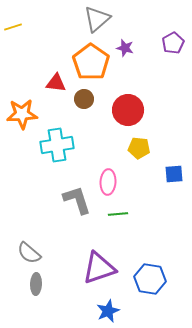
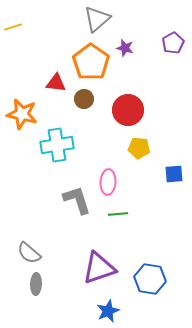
orange star: rotated 16 degrees clockwise
